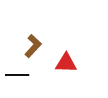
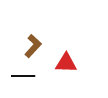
black line: moved 6 px right, 1 px down
